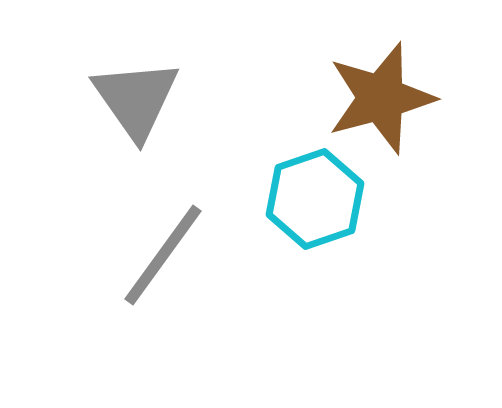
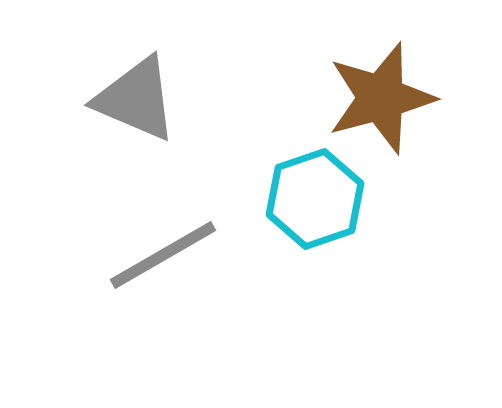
gray triangle: rotated 32 degrees counterclockwise
gray line: rotated 24 degrees clockwise
